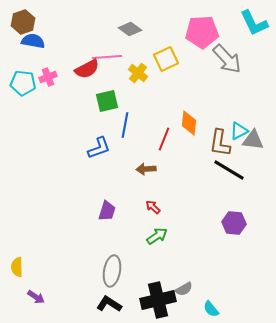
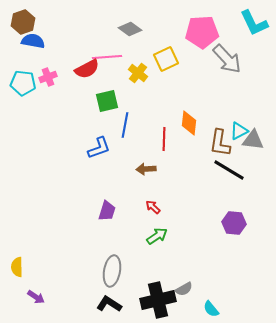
red line: rotated 20 degrees counterclockwise
